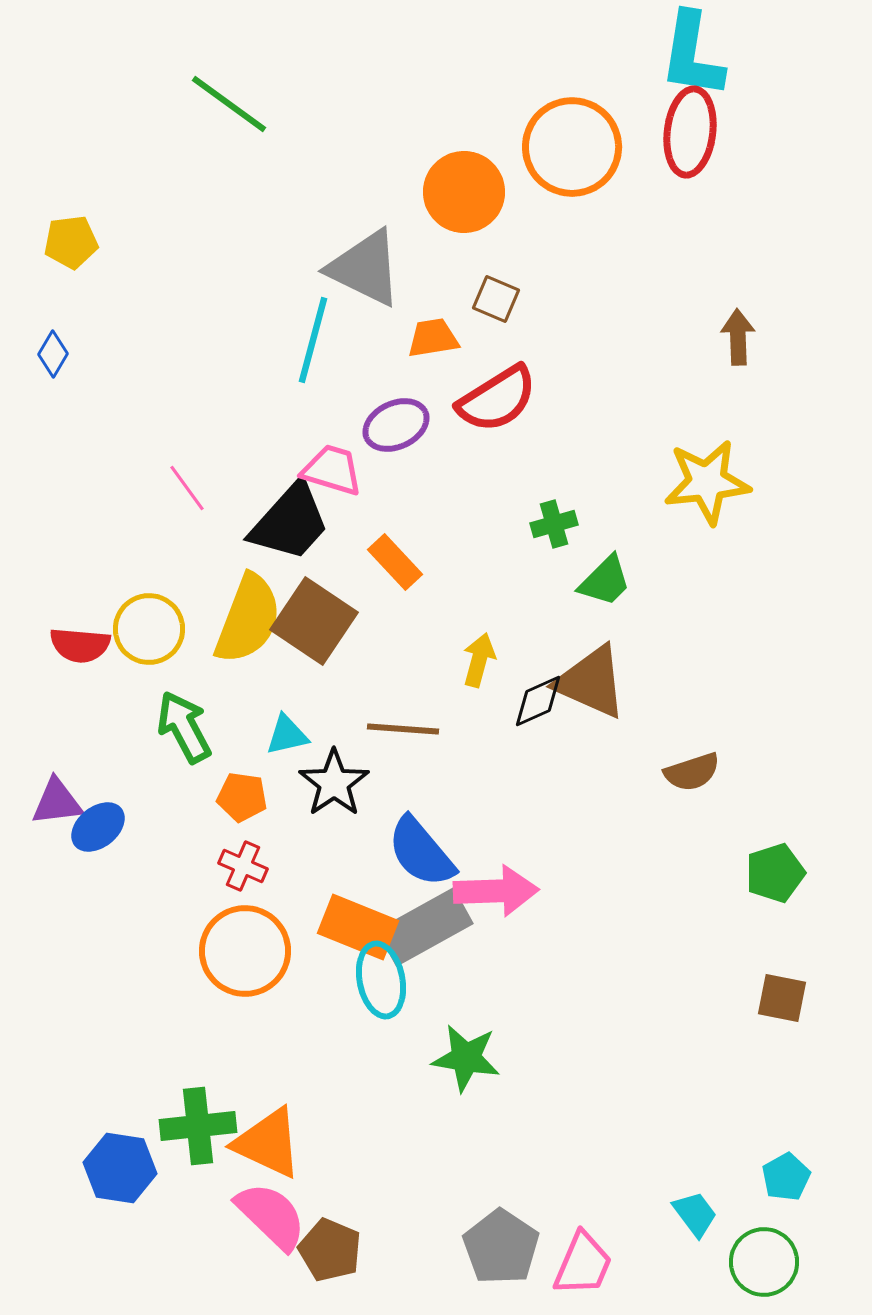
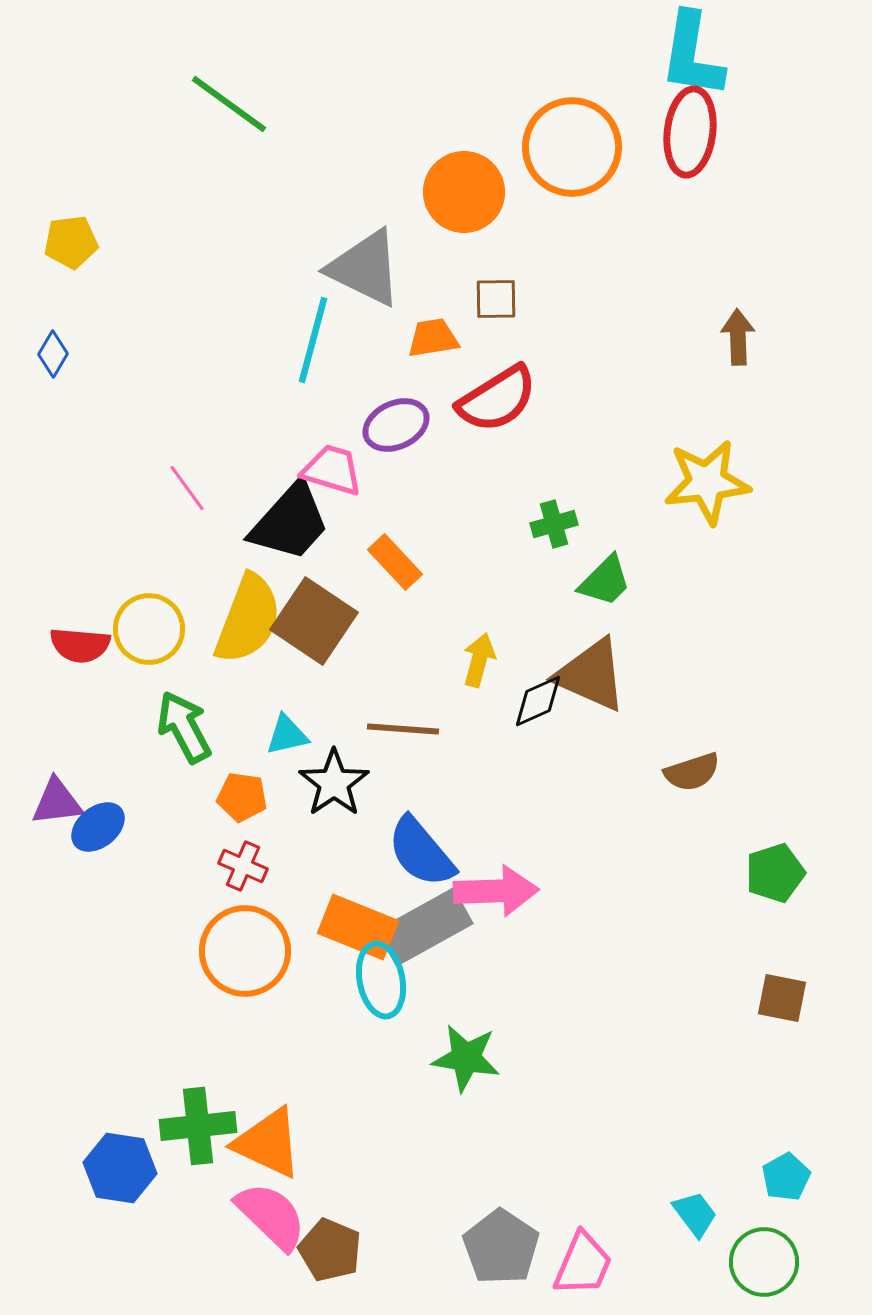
brown square at (496, 299): rotated 24 degrees counterclockwise
brown triangle at (591, 682): moved 7 px up
